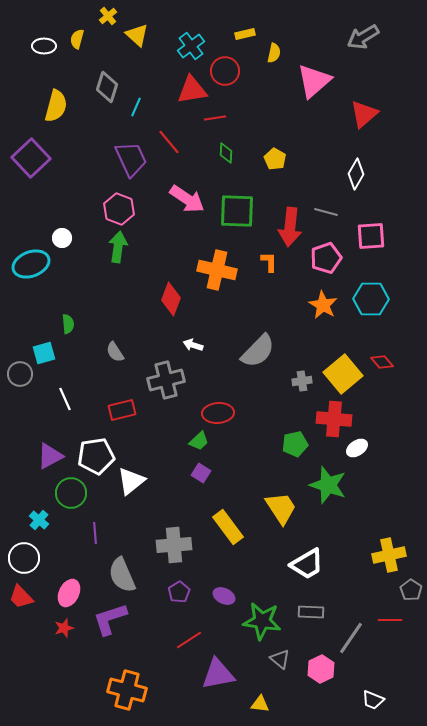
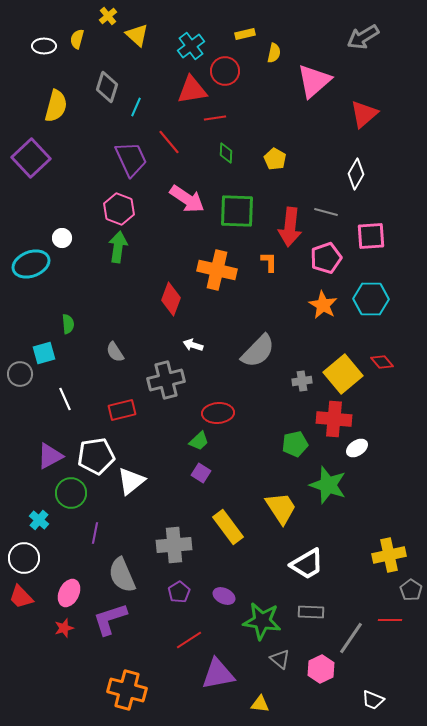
purple line at (95, 533): rotated 15 degrees clockwise
